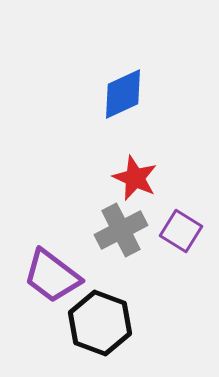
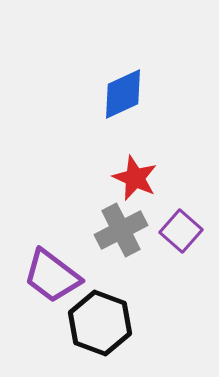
purple square: rotated 9 degrees clockwise
